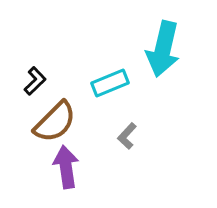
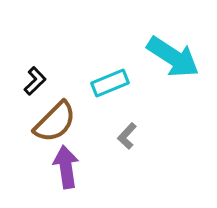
cyan arrow: moved 10 px right, 8 px down; rotated 70 degrees counterclockwise
